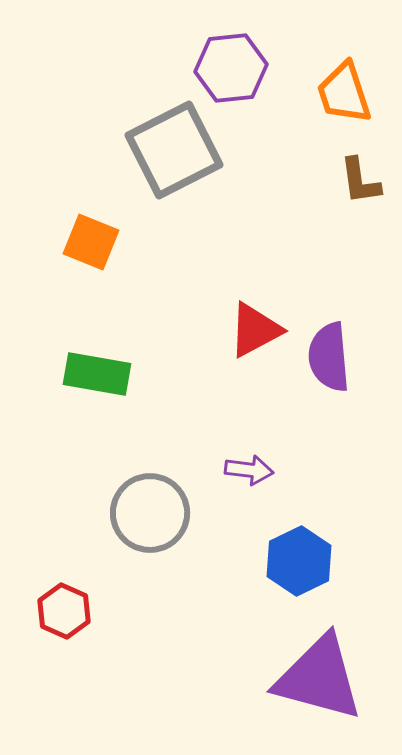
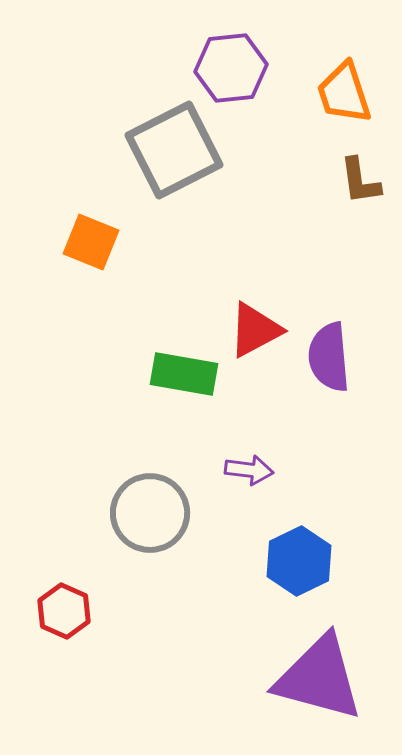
green rectangle: moved 87 px right
